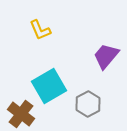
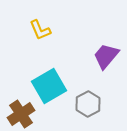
brown cross: rotated 20 degrees clockwise
